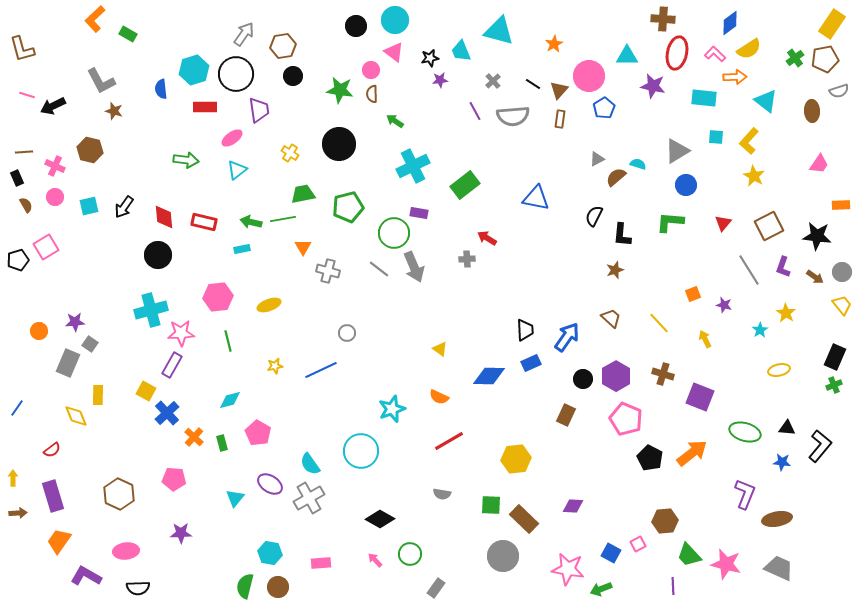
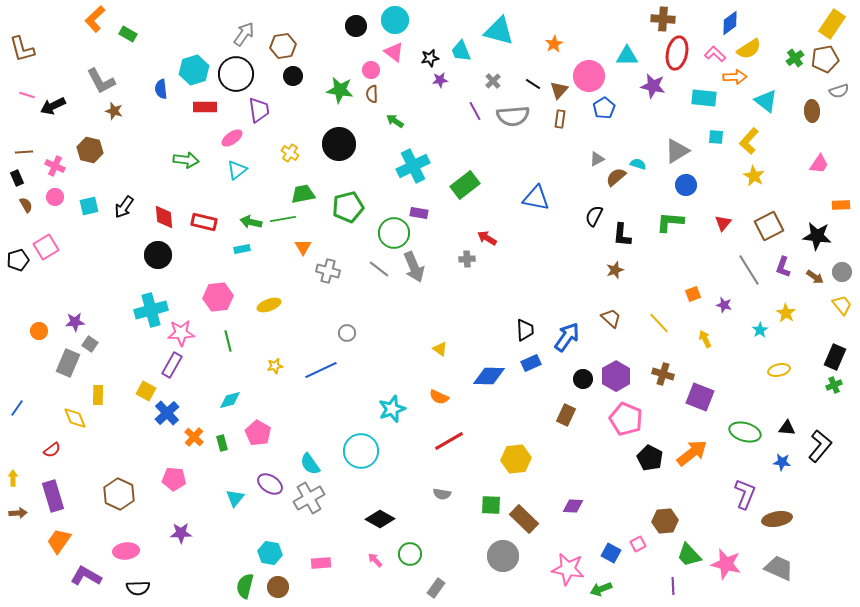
yellow diamond at (76, 416): moved 1 px left, 2 px down
